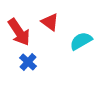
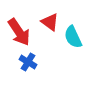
cyan semicircle: moved 8 px left, 4 px up; rotated 85 degrees counterclockwise
blue cross: rotated 12 degrees counterclockwise
